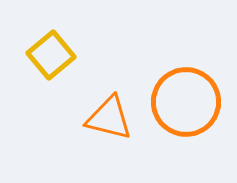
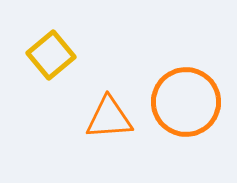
orange triangle: rotated 18 degrees counterclockwise
